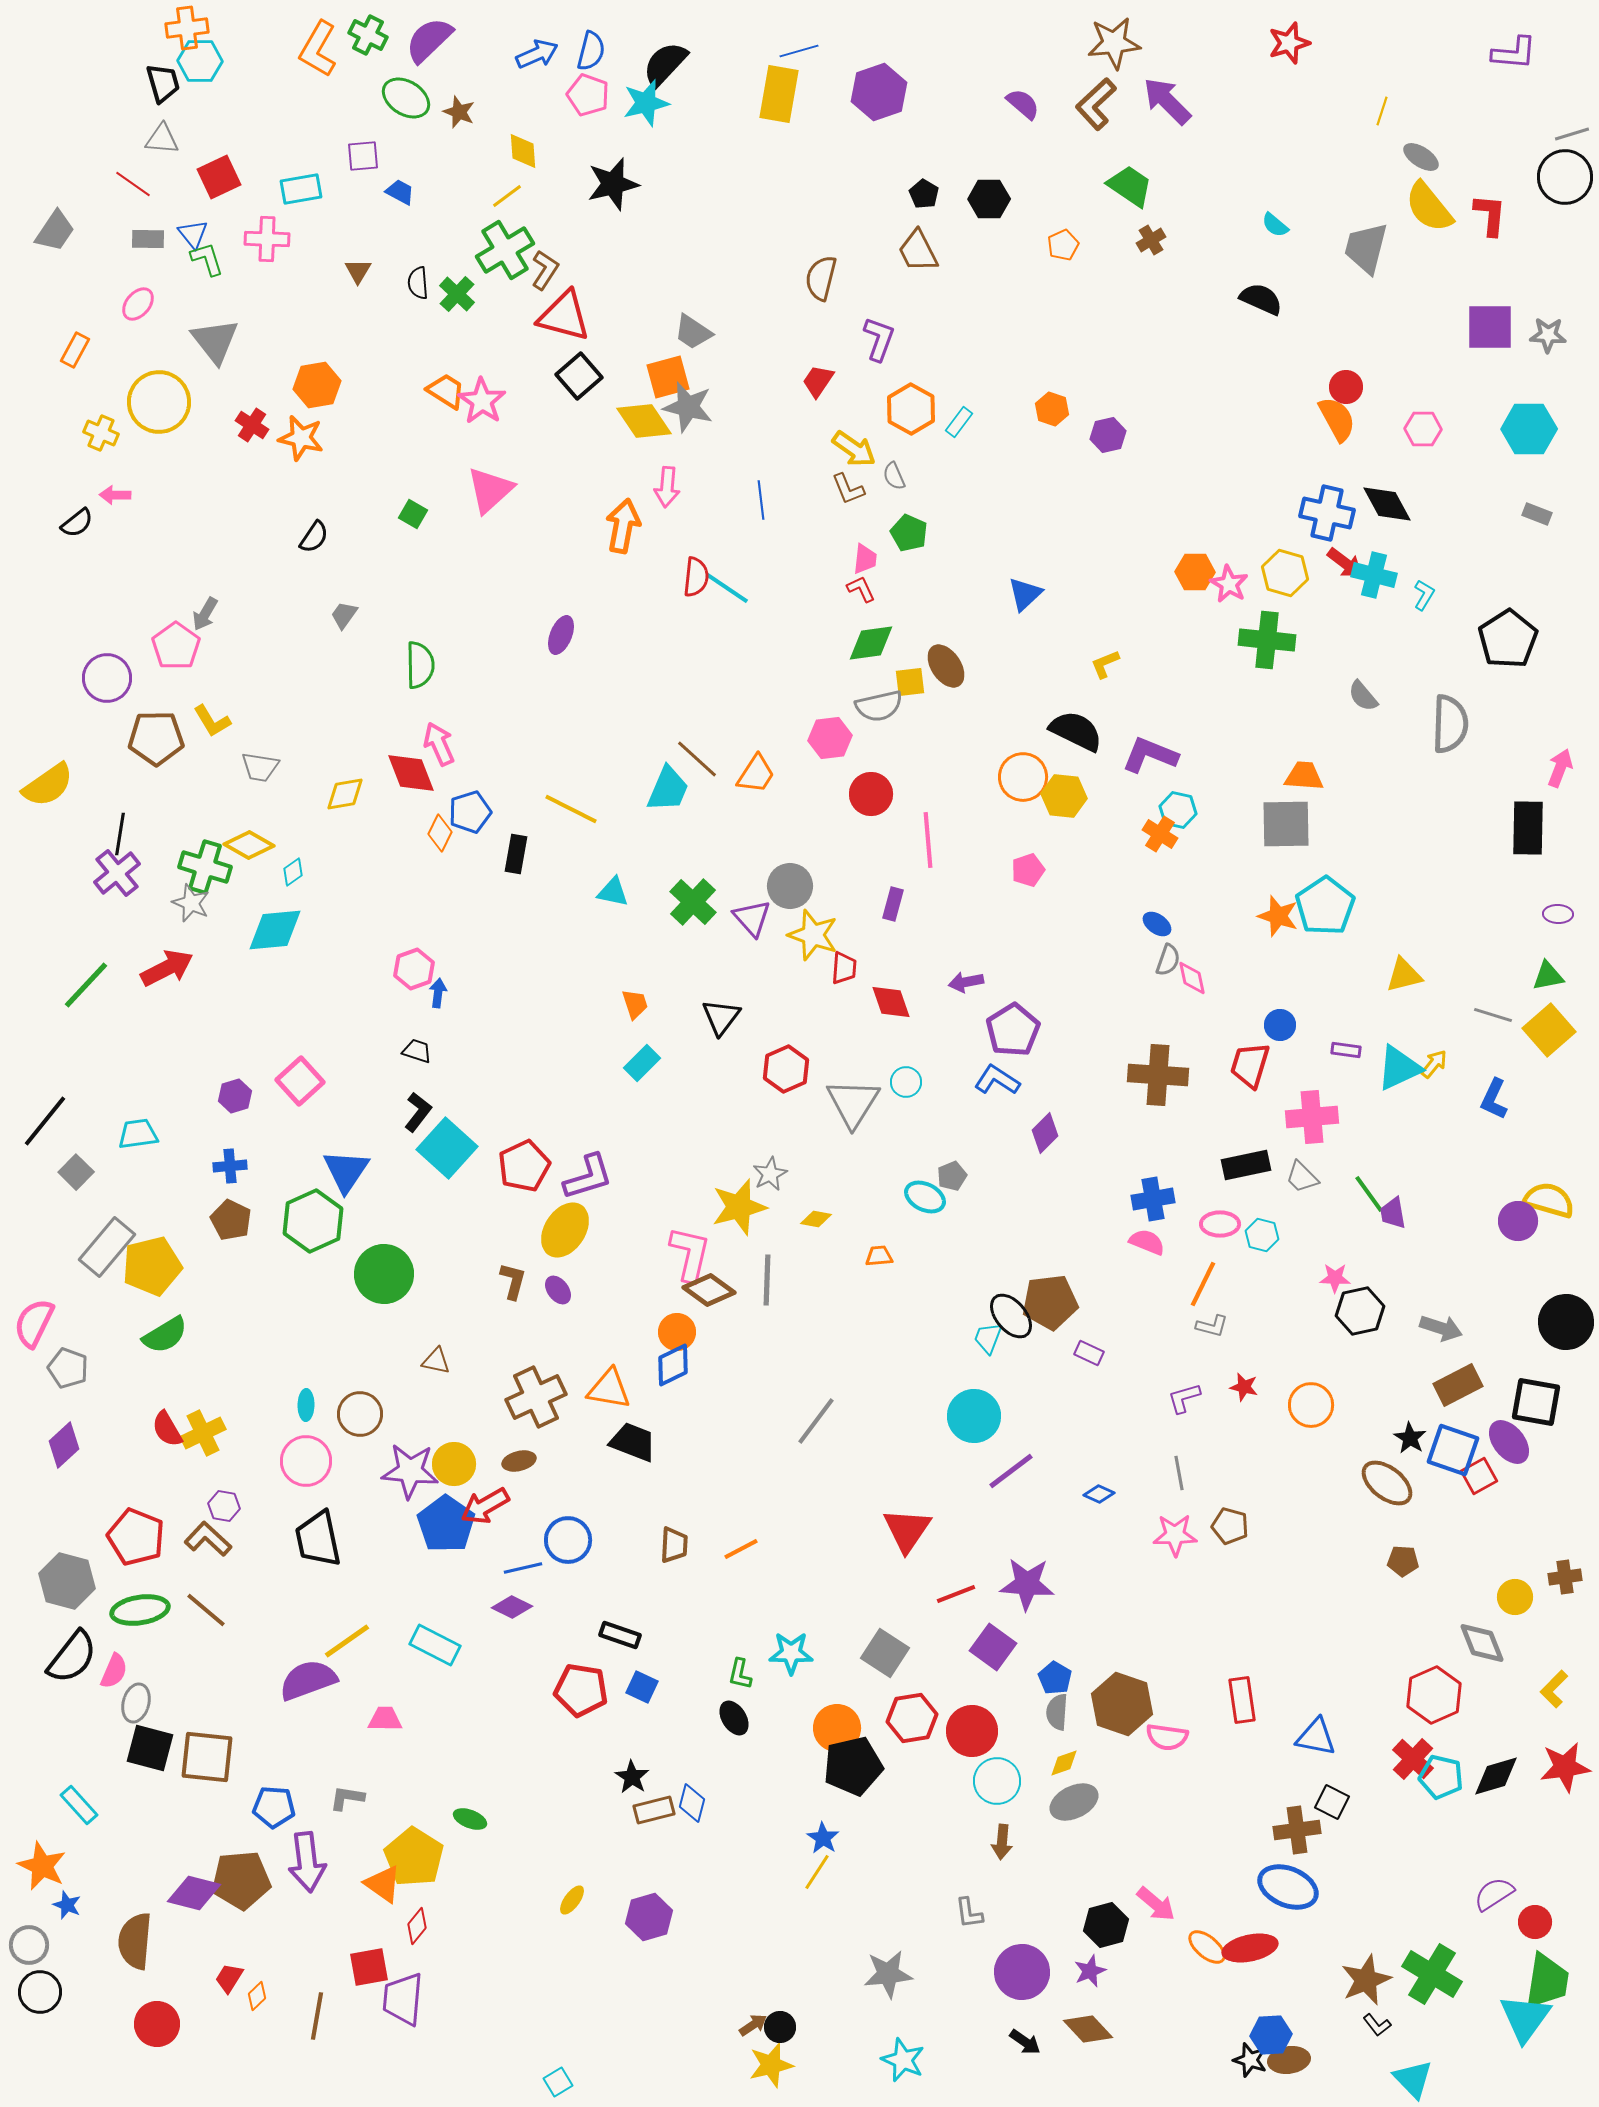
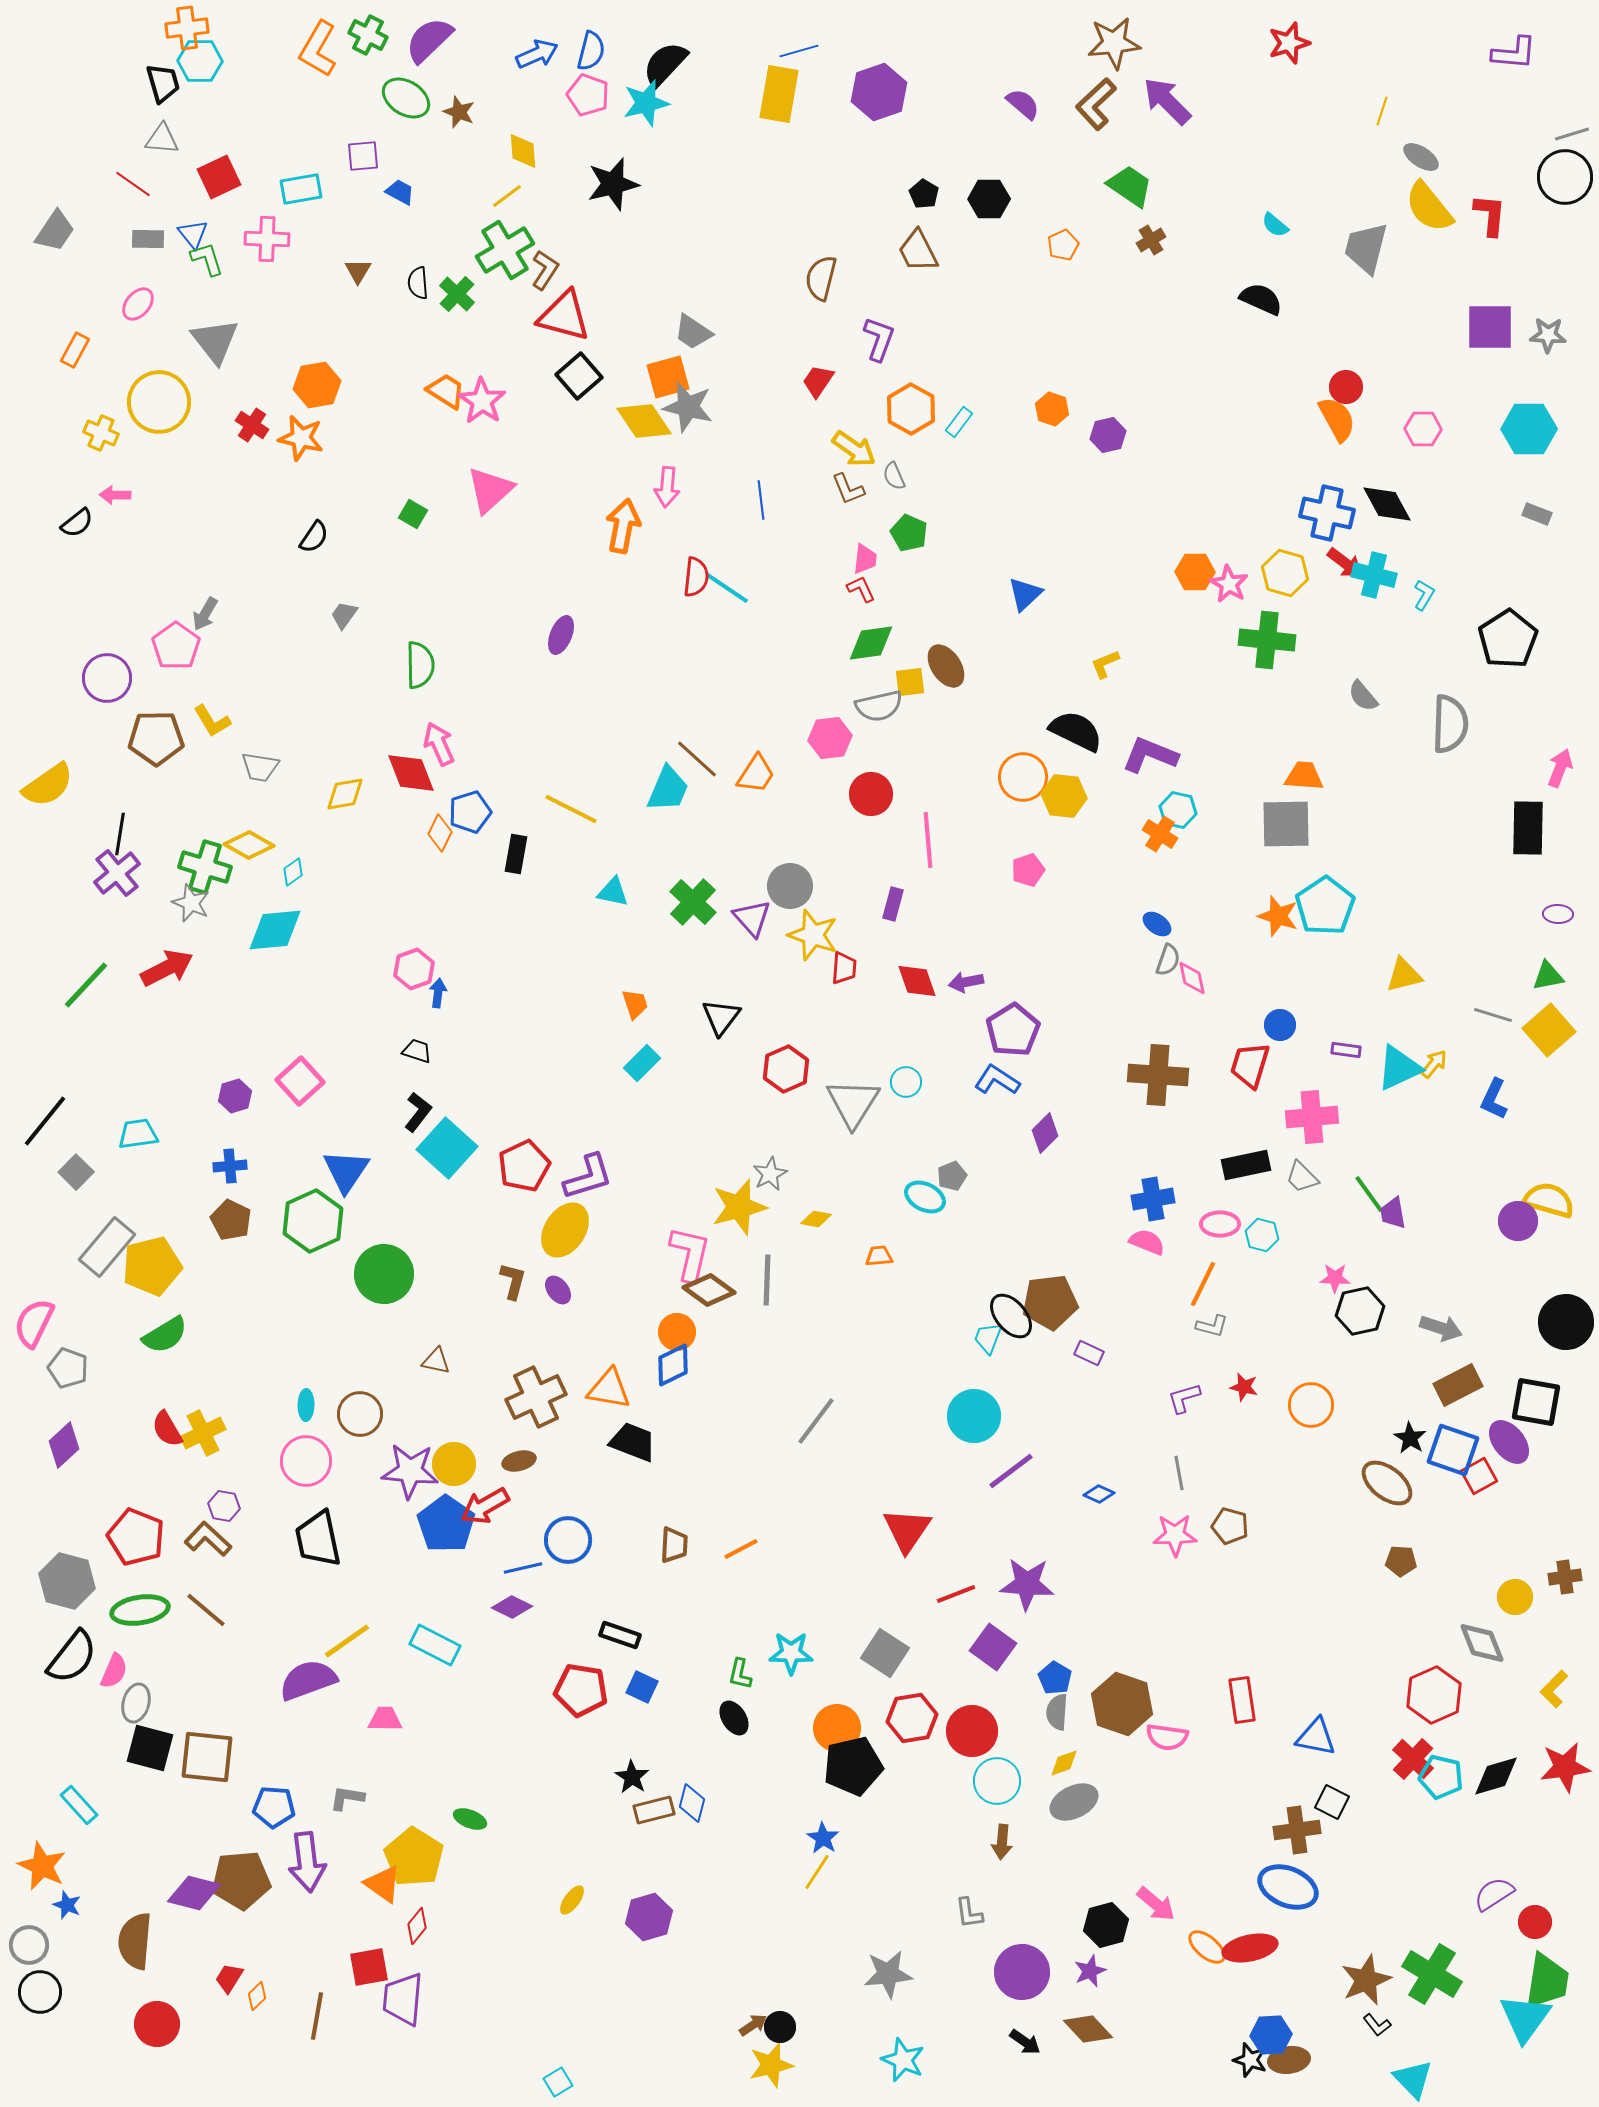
red diamond at (891, 1002): moved 26 px right, 21 px up
brown pentagon at (1403, 1561): moved 2 px left
